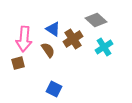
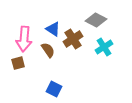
gray diamond: rotated 15 degrees counterclockwise
